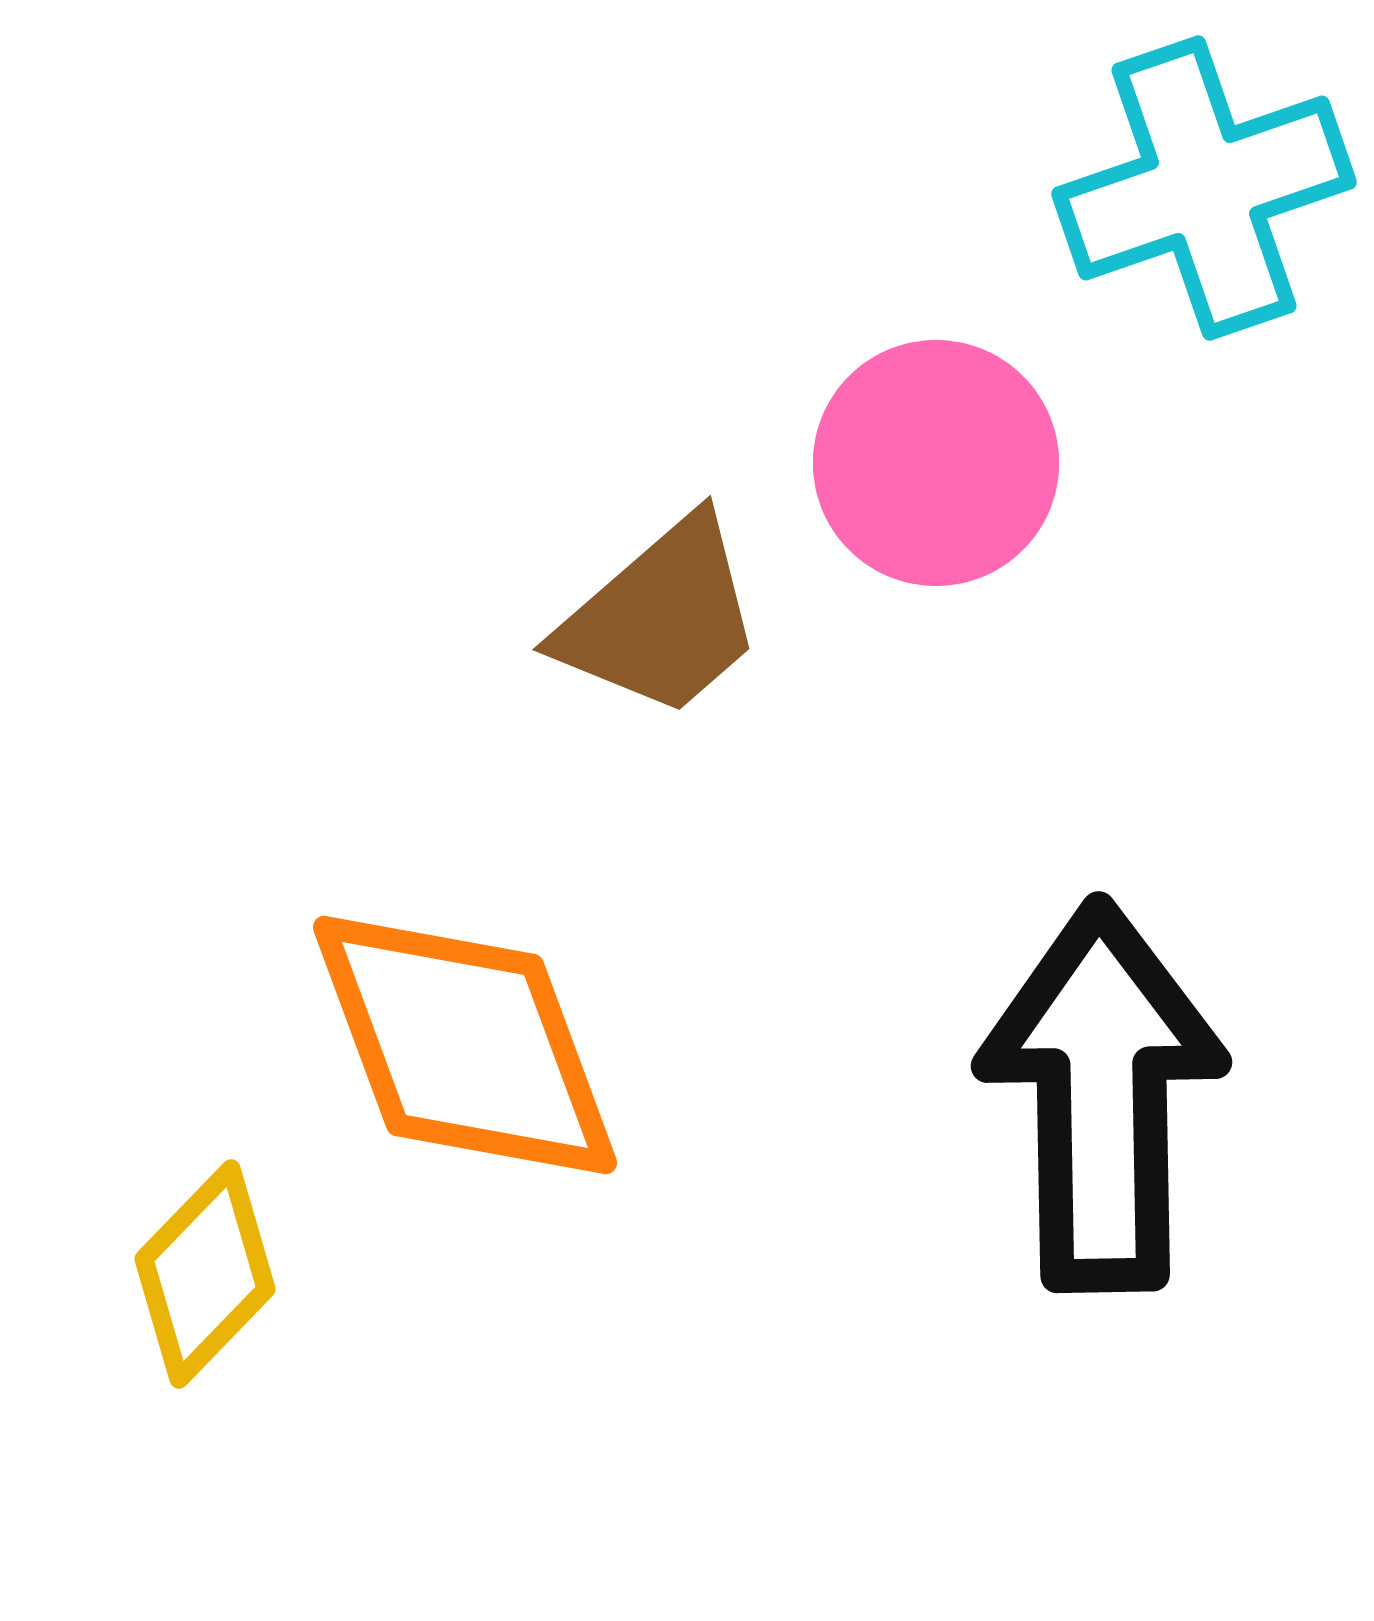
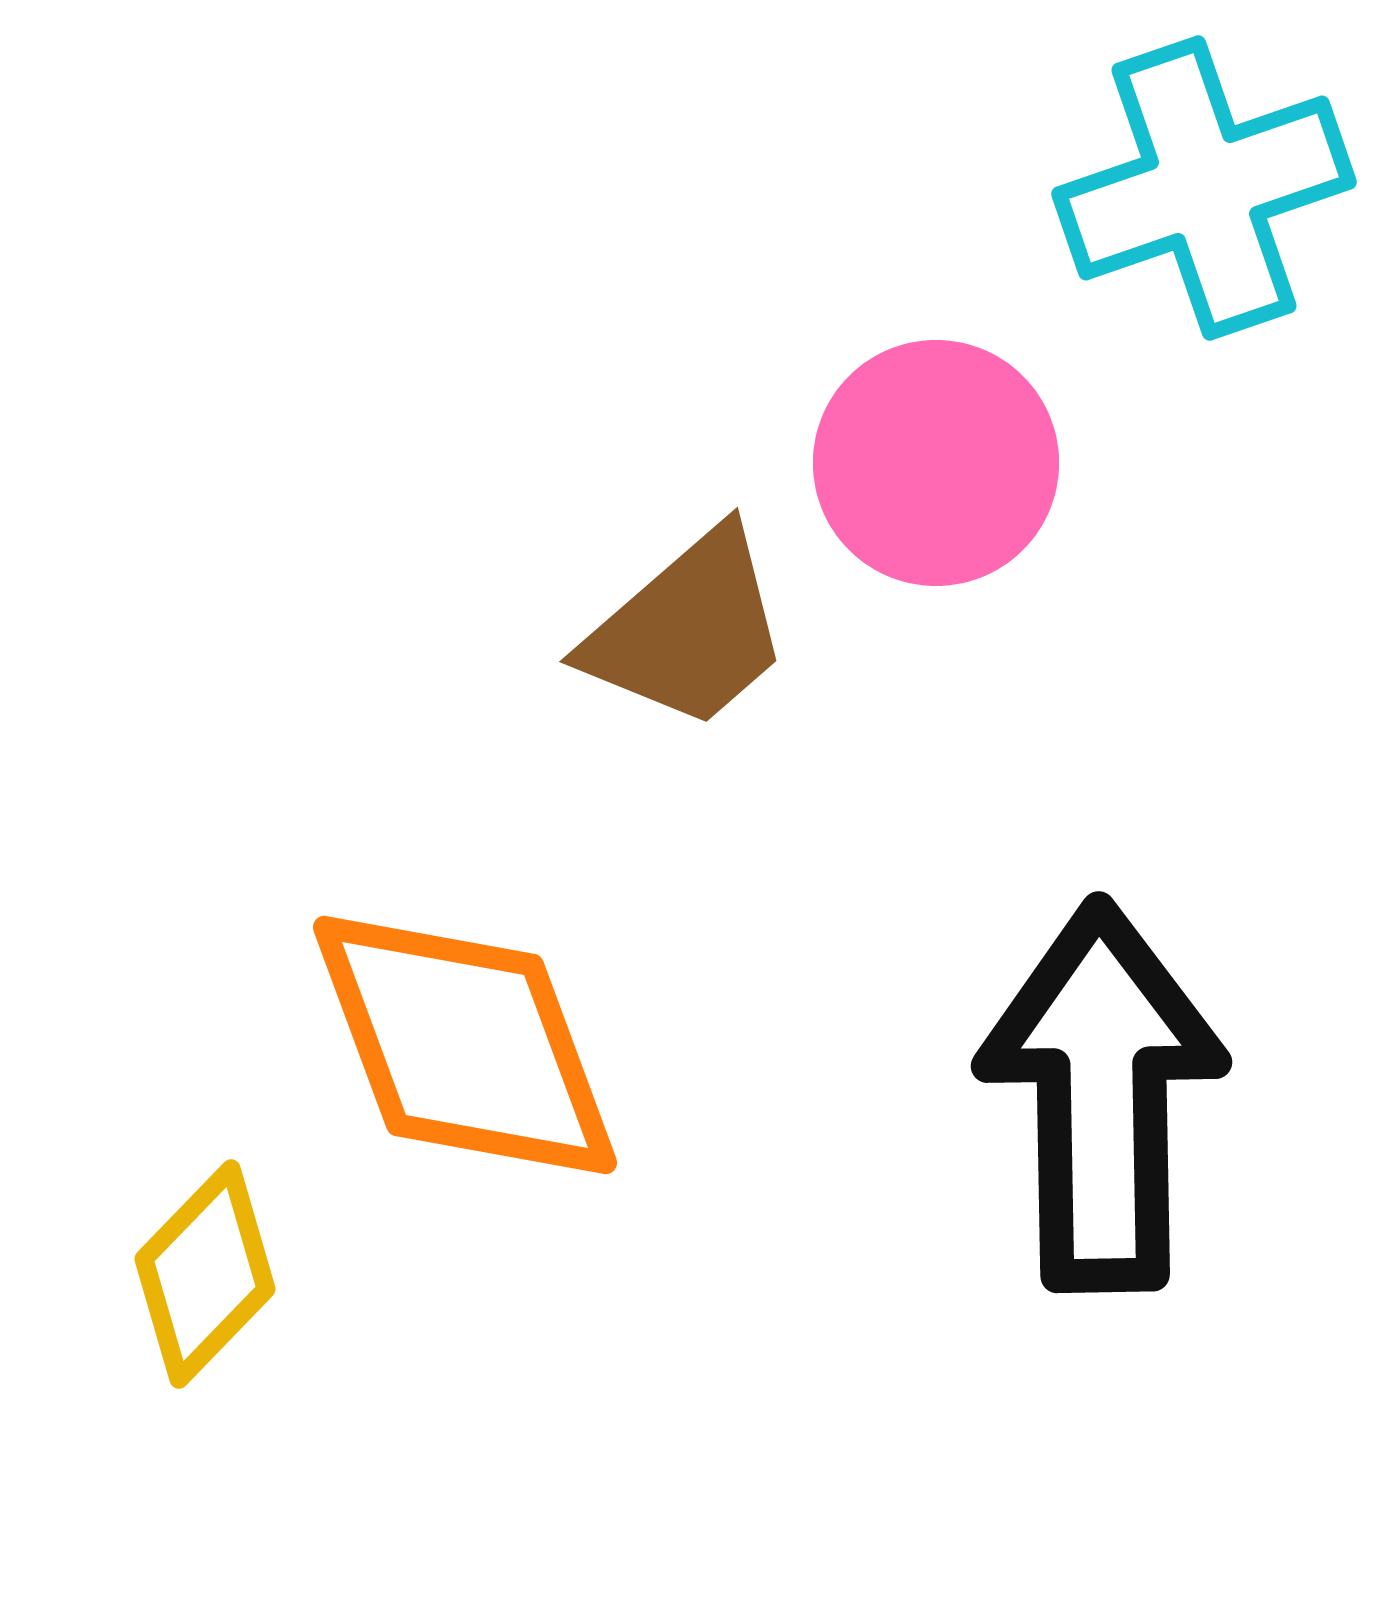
brown trapezoid: moved 27 px right, 12 px down
